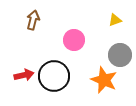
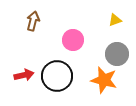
brown arrow: moved 1 px down
pink circle: moved 1 px left
gray circle: moved 3 px left, 1 px up
black circle: moved 3 px right
orange star: rotated 8 degrees counterclockwise
